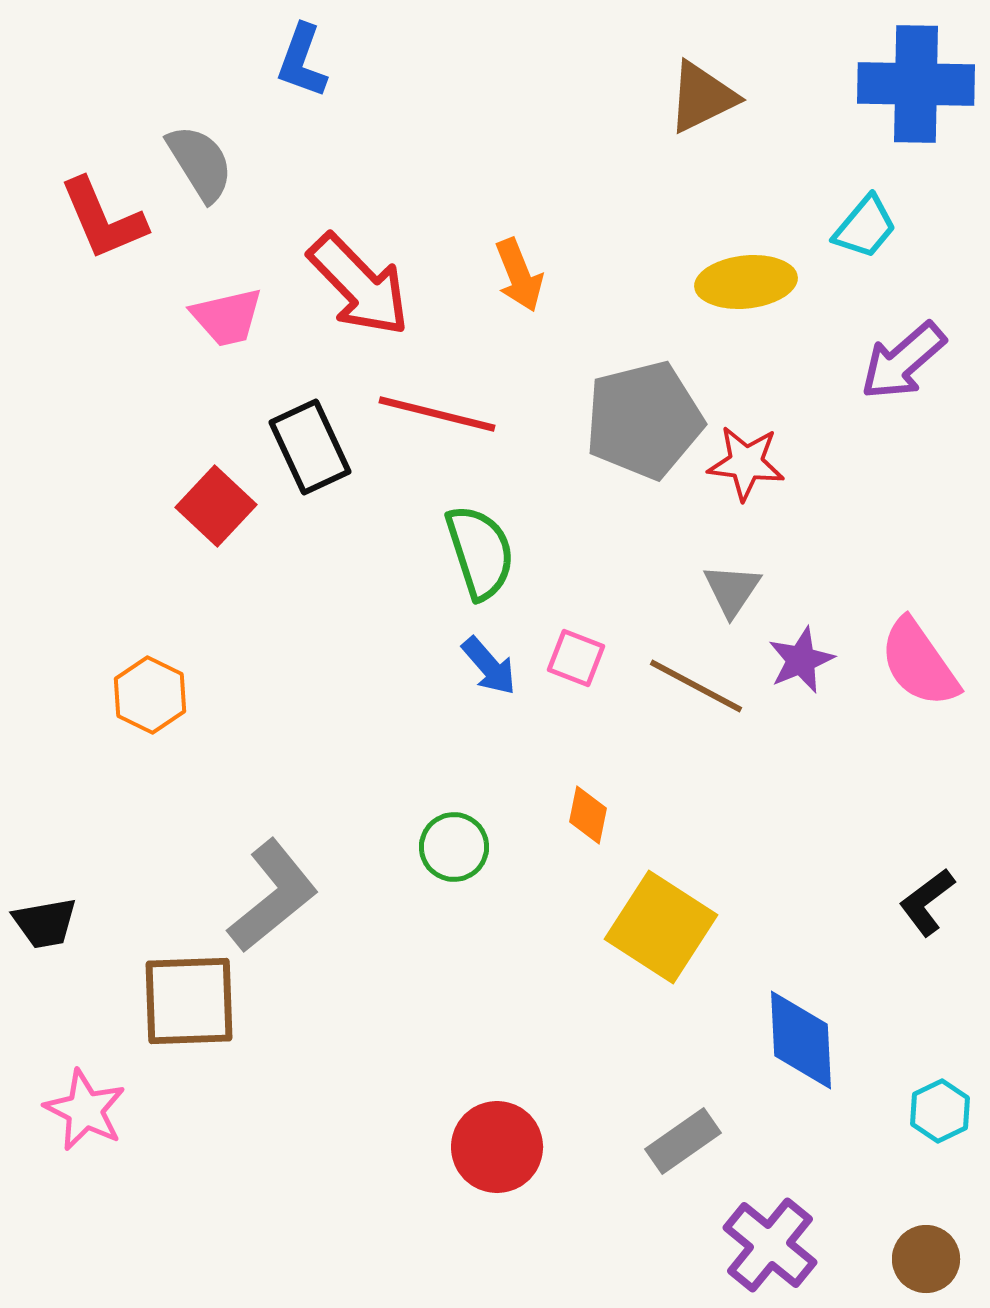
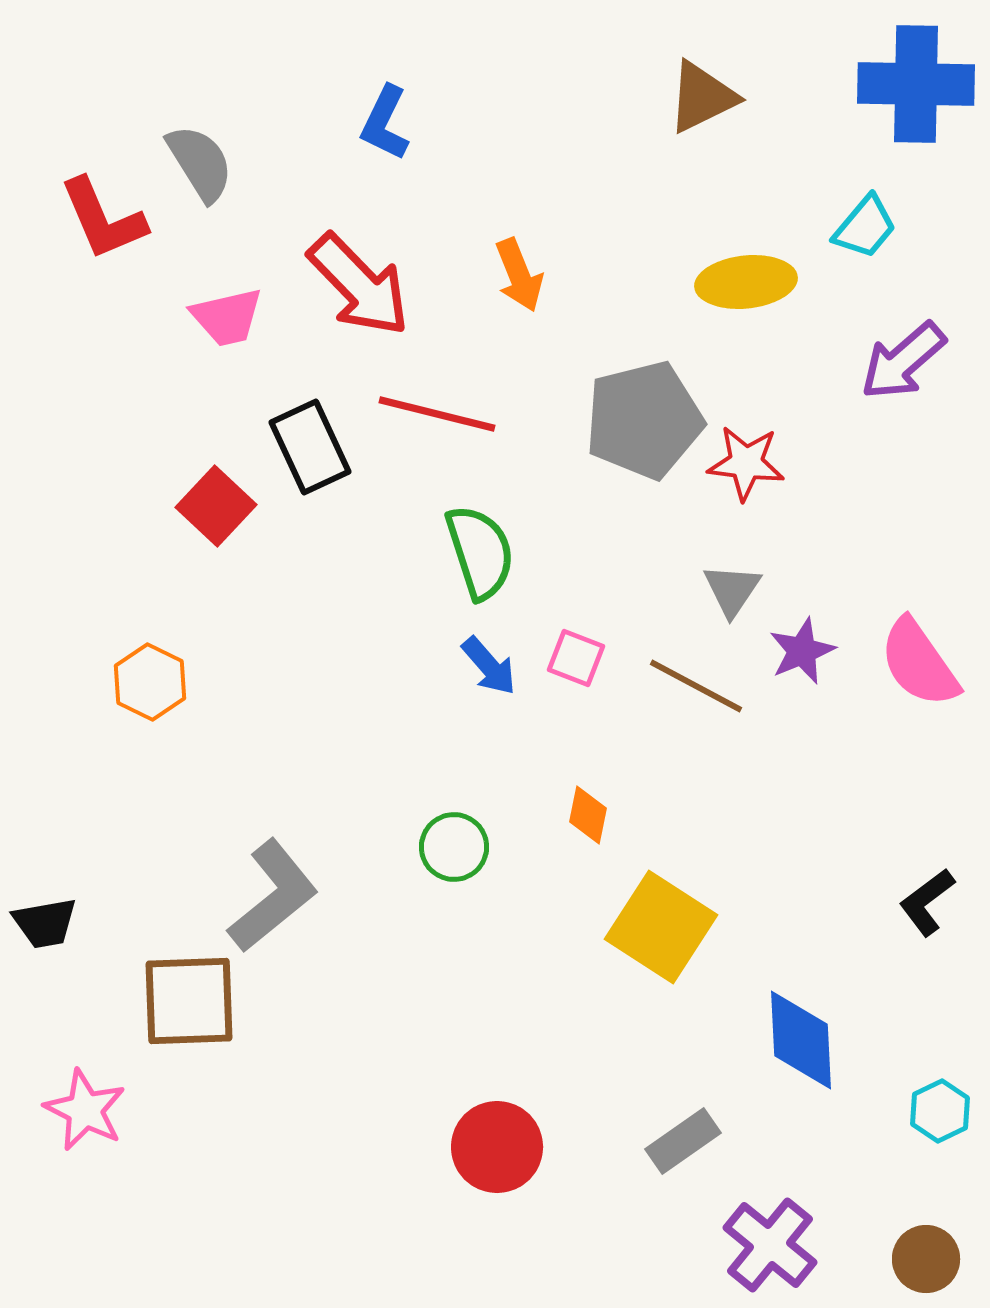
blue L-shape: moved 83 px right, 62 px down; rotated 6 degrees clockwise
purple star: moved 1 px right, 9 px up
orange hexagon: moved 13 px up
